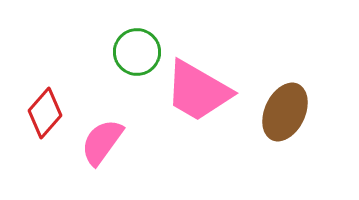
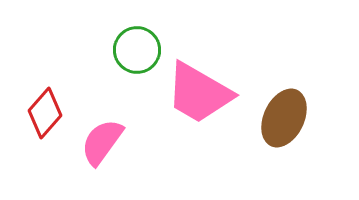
green circle: moved 2 px up
pink trapezoid: moved 1 px right, 2 px down
brown ellipse: moved 1 px left, 6 px down
